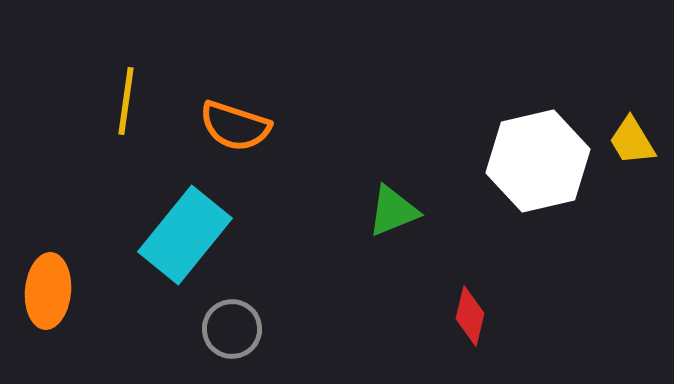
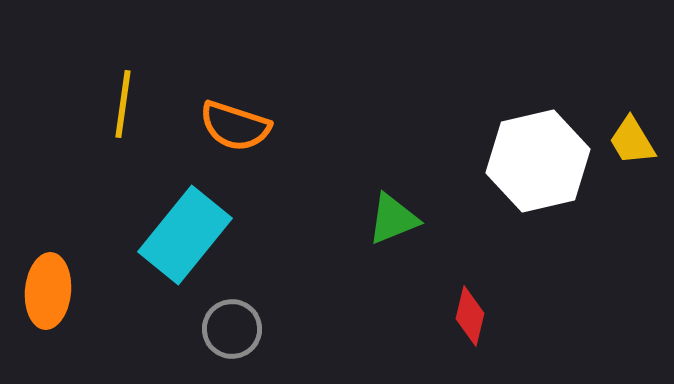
yellow line: moved 3 px left, 3 px down
green triangle: moved 8 px down
